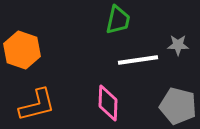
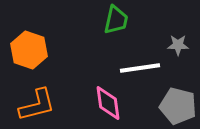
green trapezoid: moved 2 px left
orange hexagon: moved 7 px right
white line: moved 2 px right, 8 px down
pink diamond: rotated 9 degrees counterclockwise
